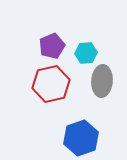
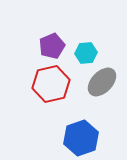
gray ellipse: moved 1 px down; rotated 40 degrees clockwise
